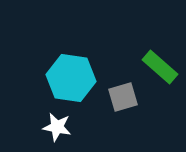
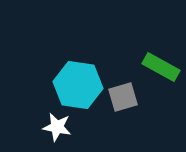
green rectangle: moved 1 px right; rotated 12 degrees counterclockwise
cyan hexagon: moved 7 px right, 7 px down
